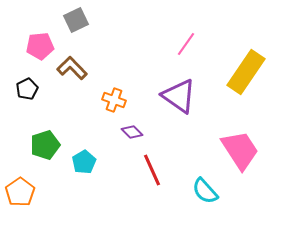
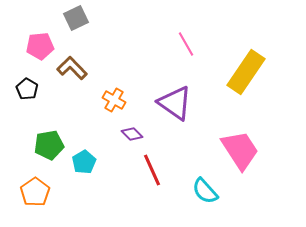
gray square: moved 2 px up
pink line: rotated 65 degrees counterclockwise
black pentagon: rotated 15 degrees counterclockwise
purple triangle: moved 4 px left, 7 px down
orange cross: rotated 10 degrees clockwise
purple diamond: moved 2 px down
green pentagon: moved 4 px right; rotated 8 degrees clockwise
orange pentagon: moved 15 px right
